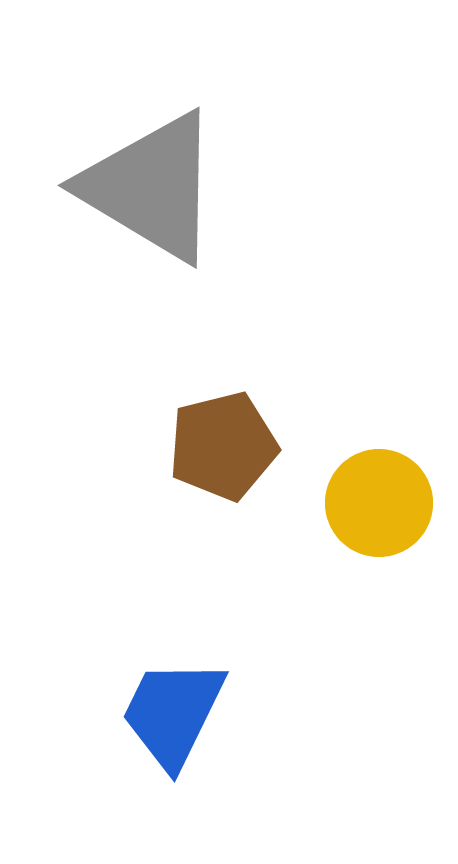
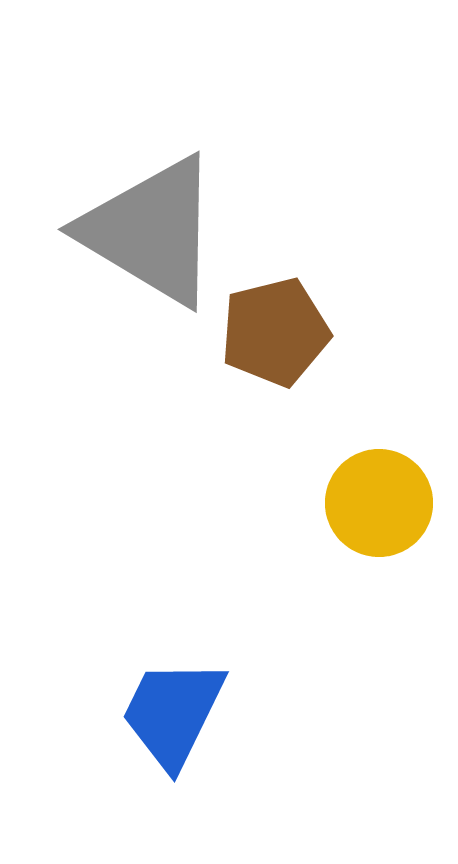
gray triangle: moved 44 px down
brown pentagon: moved 52 px right, 114 px up
